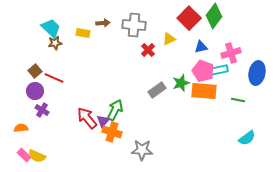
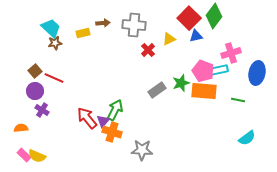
yellow rectangle: rotated 24 degrees counterclockwise
blue triangle: moved 5 px left, 11 px up
